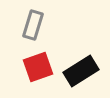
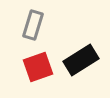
black rectangle: moved 11 px up
